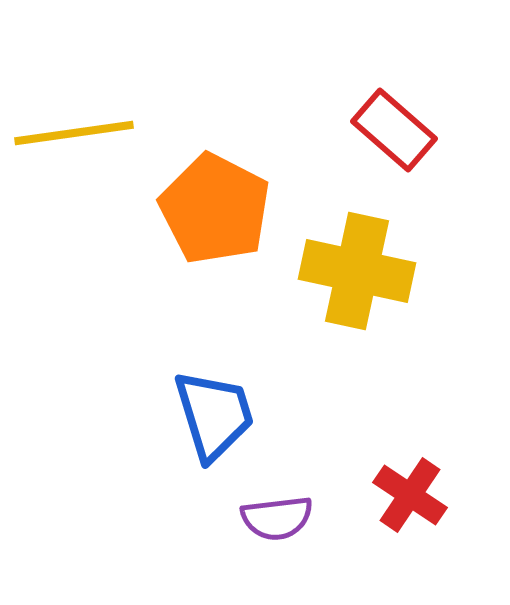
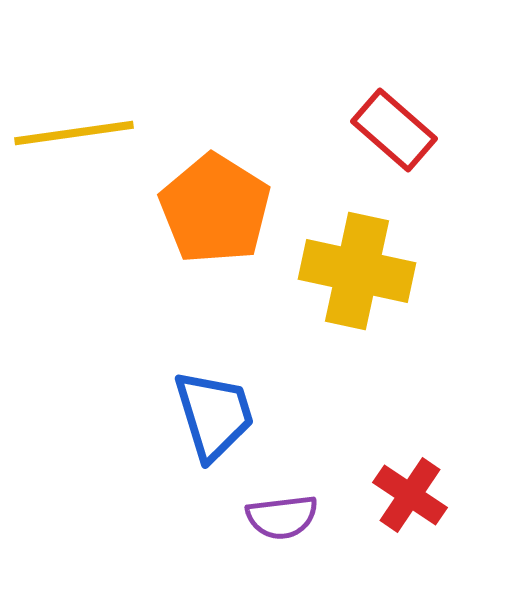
orange pentagon: rotated 5 degrees clockwise
purple semicircle: moved 5 px right, 1 px up
